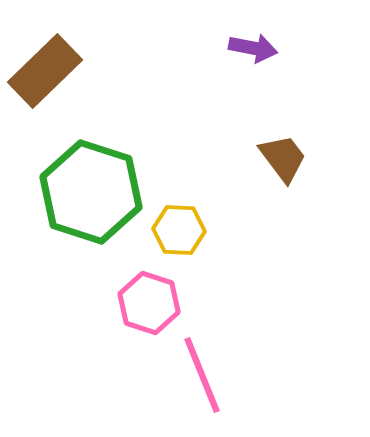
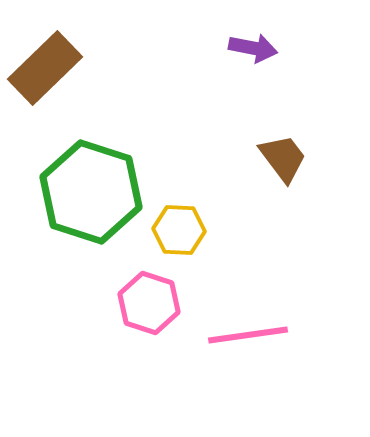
brown rectangle: moved 3 px up
pink line: moved 46 px right, 40 px up; rotated 76 degrees counterclockwise
